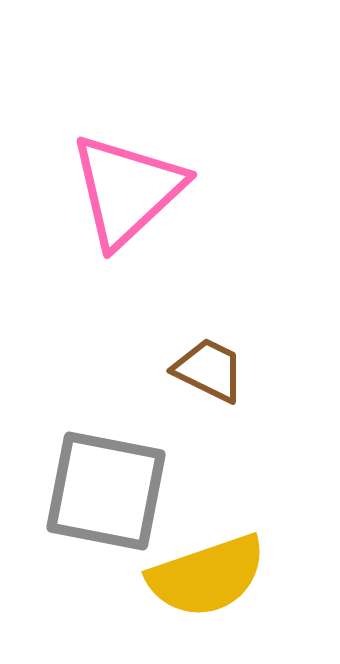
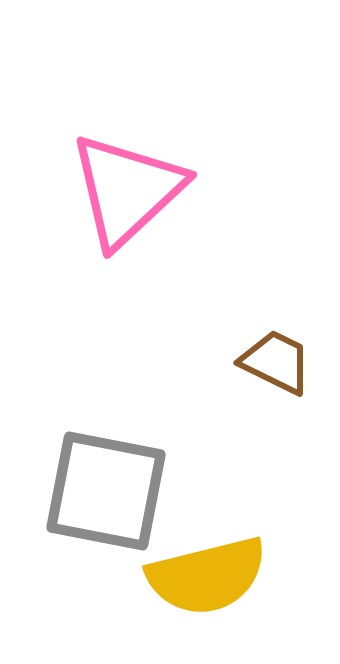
brown trapezoid: moved 67 px right, 8 px up
yellow semicircle: rotated 5 degrees clockwise
